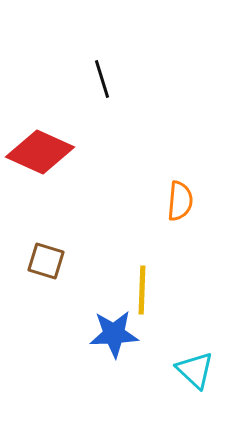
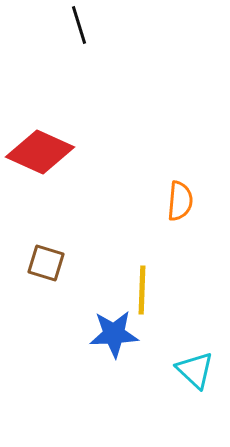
black line: moved 23 px left, 54 px up
brown square: moved 2 px down
